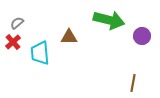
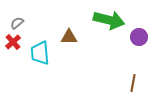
purple circle: moved 3 px left, 1 px down
